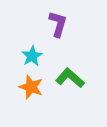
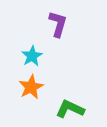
green L-shape: moved 31 px down; rotated 16 degrees counterclockwise
orange star: rotated 25 degrees clockwise
